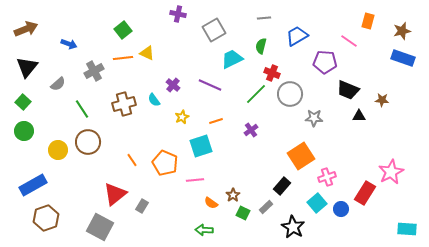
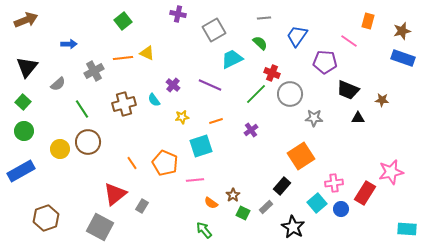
brown arrow at (26, 29): moved 9 px up
green square at (123, 30): moved 9 px up
blue trapezoid at (297, 36): rotated 25 degrees counterclockwise
blue arrow at (69, 44): rotated 21 degrees counterclockwise
green semicircle at (261, 46): moved 1 px left, 3 px up; rotated 119 degrees clockwise
black triangle at (359, 116): moved 1 px left, 2 px down
yellow star at (182, 117): rotated 16 degrees clockwise
yellow circle at (58, 150): moved 2 px right, 1 px up
orange line at (132, 160): moved 3 px down
pink star at (391, 172): rotated 15 degrees clockwise
pink cross at (327, 177): moved 7 px right, 6 px down; rotated 12 degrees clockwise
blue rectangle at (33, 185): moved 12 px left, 14 px up
green arrow at (204, 230): rotated 48 degrees clockwise
